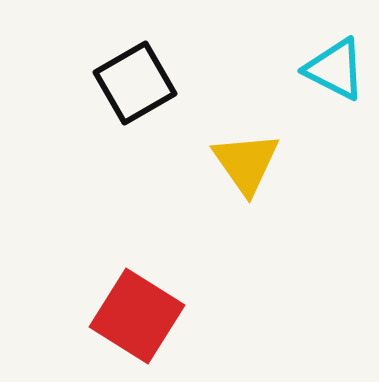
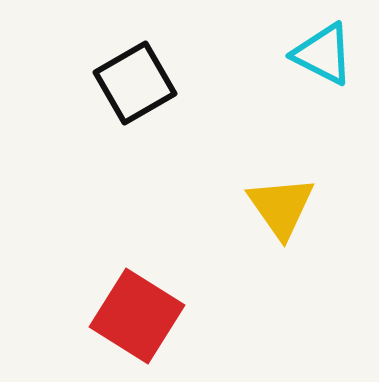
cyan triangle: moved 12 px left, 15 px up
yellow triangle: moved 35 px right, 44 px down
